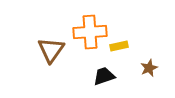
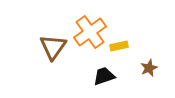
orange cross: rotated 32 degrees counterclockwise
brown triangle: moved 2 px right, 3 px up
